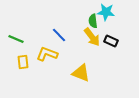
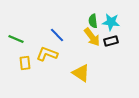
cyan star: moved 5 px right, 10 px down
blue line: moved 2 px left
black rectangle: rotated 40 degrees counterclockwise
yellow rectangle: moved 2 px right, 1 px down
yellow triangle: rotated 12 degrees clockwise
